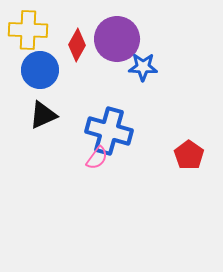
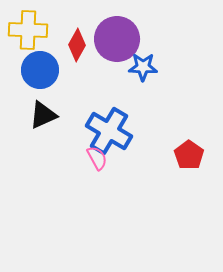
blue cross: rotated 15 degrees clockwise
pink semicircle: rotated 65 degrees counterclockwise
